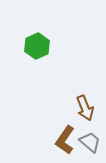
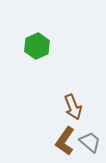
brown arrow: moved 12 px left, 1 px up
brown L-shape: moved 1 px down
